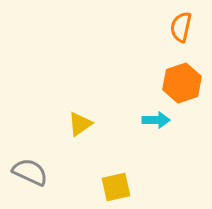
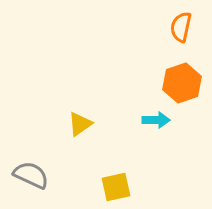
gray semicircle: moved 1 px right, 3 px down
